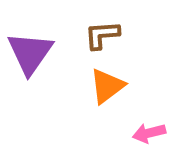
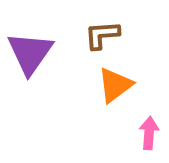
orange triangle: moved 8 px right, 1 px up
pink arrow: rotated 108 degrees clockwise
